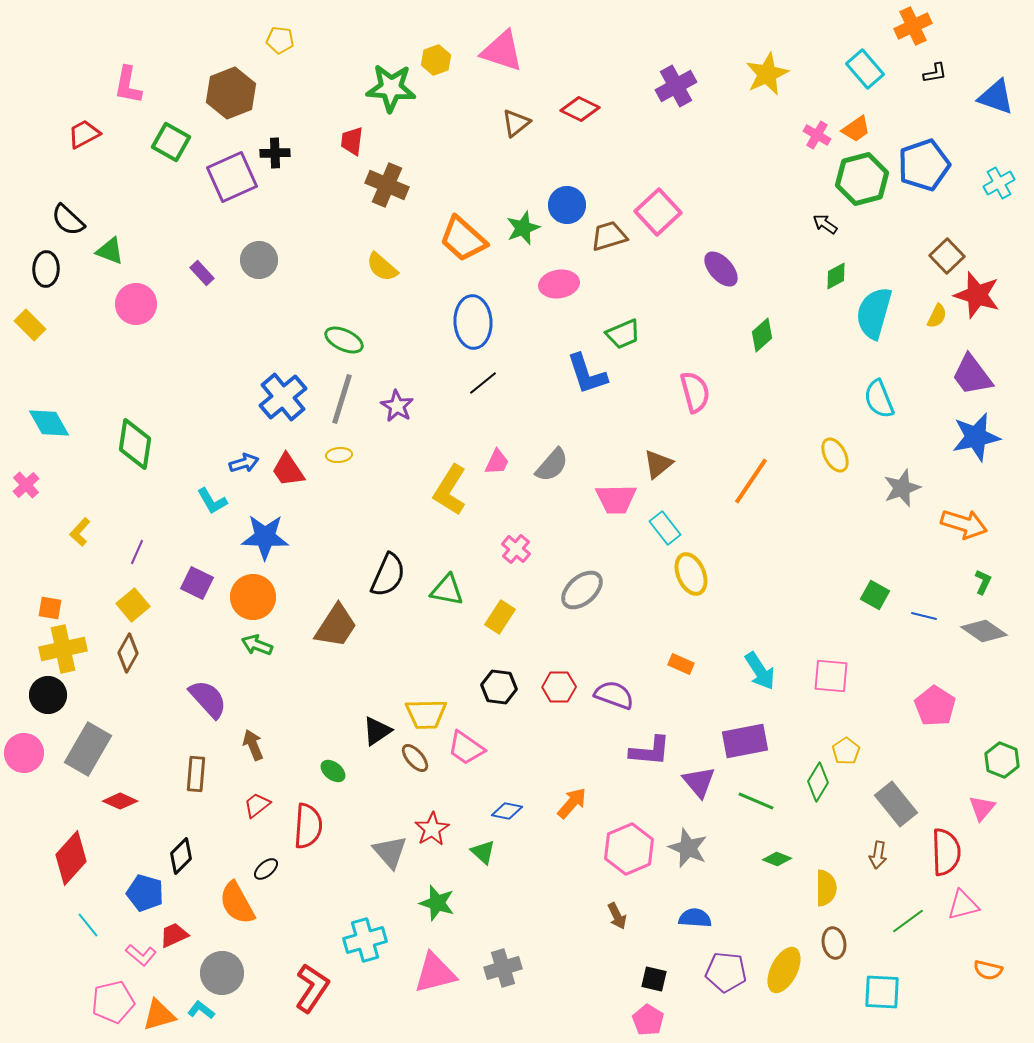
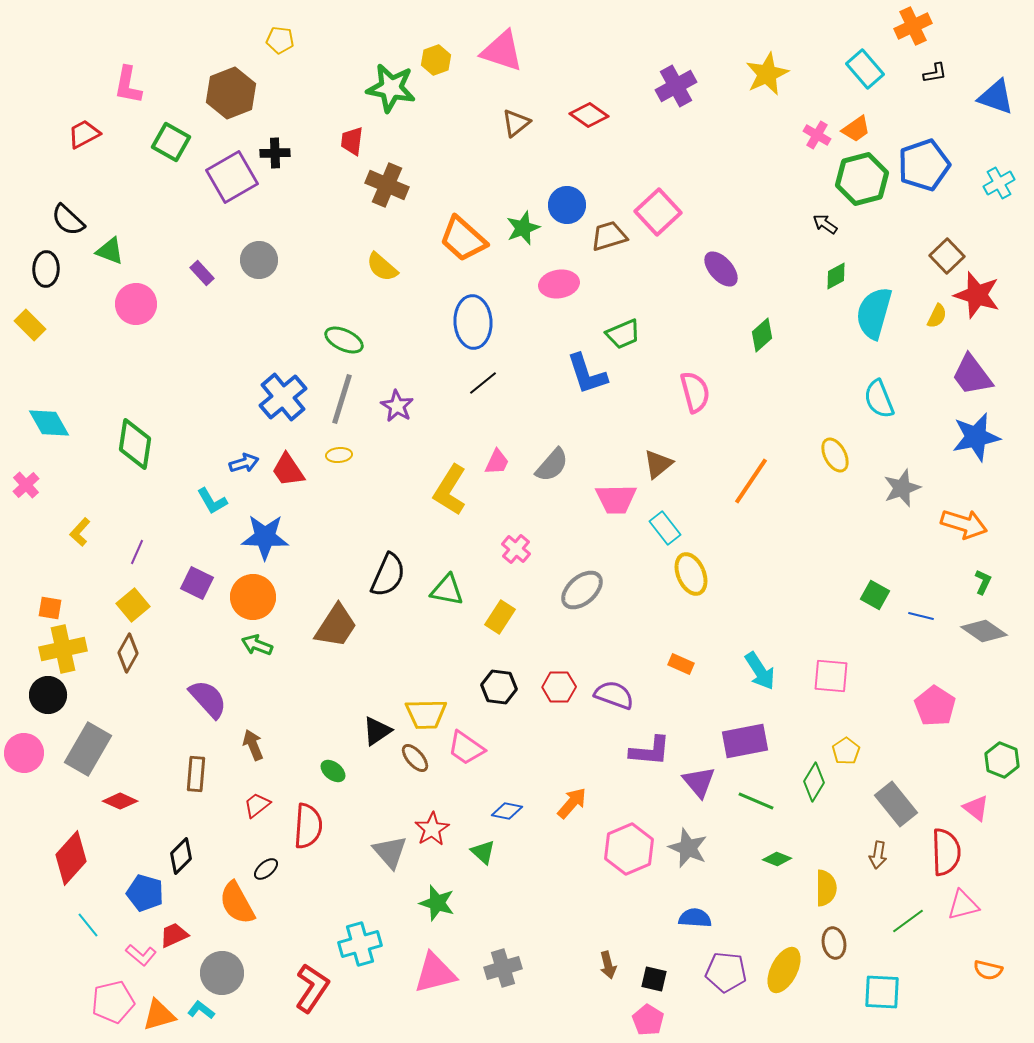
green star at (391, 88): rotated 6 degrees clockwise
red diamond at (580, 109): moved 9 px right, 6 px down; rotated 9 degrees clockwise
purple square at (232, 177): rotated 6 degrees counterclockwise
blue line at (924, 616): moved 3 px left
green diamond at (818, 782): moved 4 px left
pink triangle at (982, 808): moved 6 px left; rotated 32 degrees counterclockwise
brown arrow at (617, 916): moved 9 px left, 49 px down; rotated 12 degrees clockwise
cyan cross at (365, 940): moved 5 px left, 4 px down
